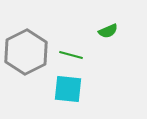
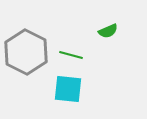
gray hexagon: rotated 6 degrees counterclockwise
